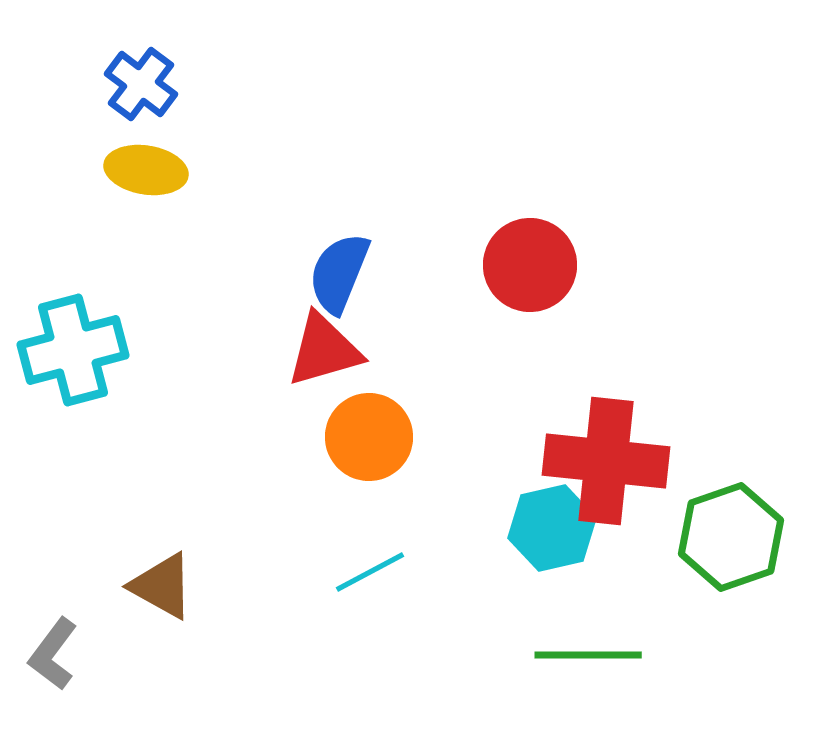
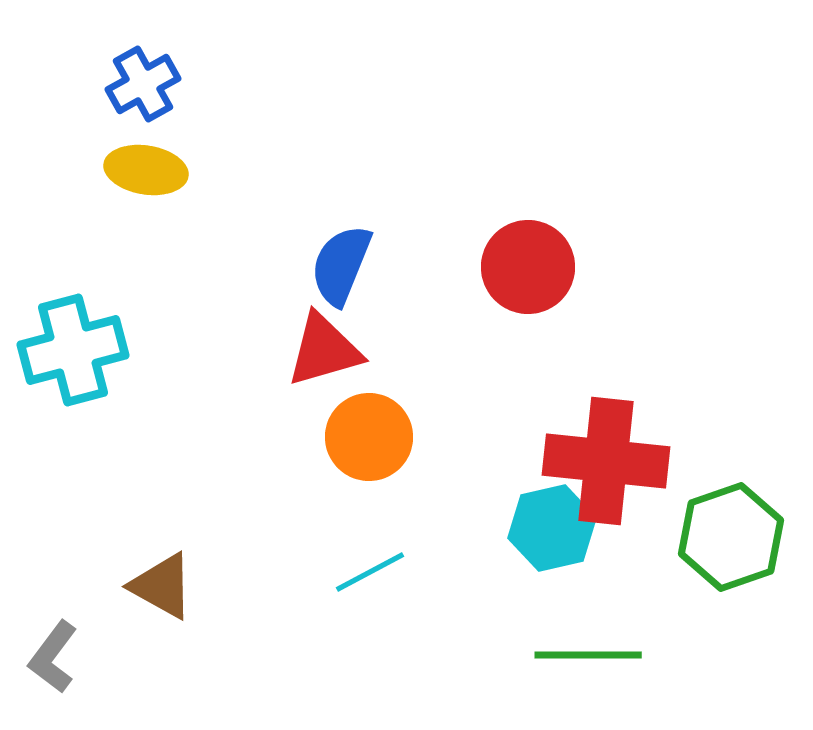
blue cross: moved 2 px right; rotated 24 degrees clockwise
red circle: moved 2 px left, 2 px down
blue semicircle: moved 2 px right, 8 px up
gray L-shape: moved 3 px down
